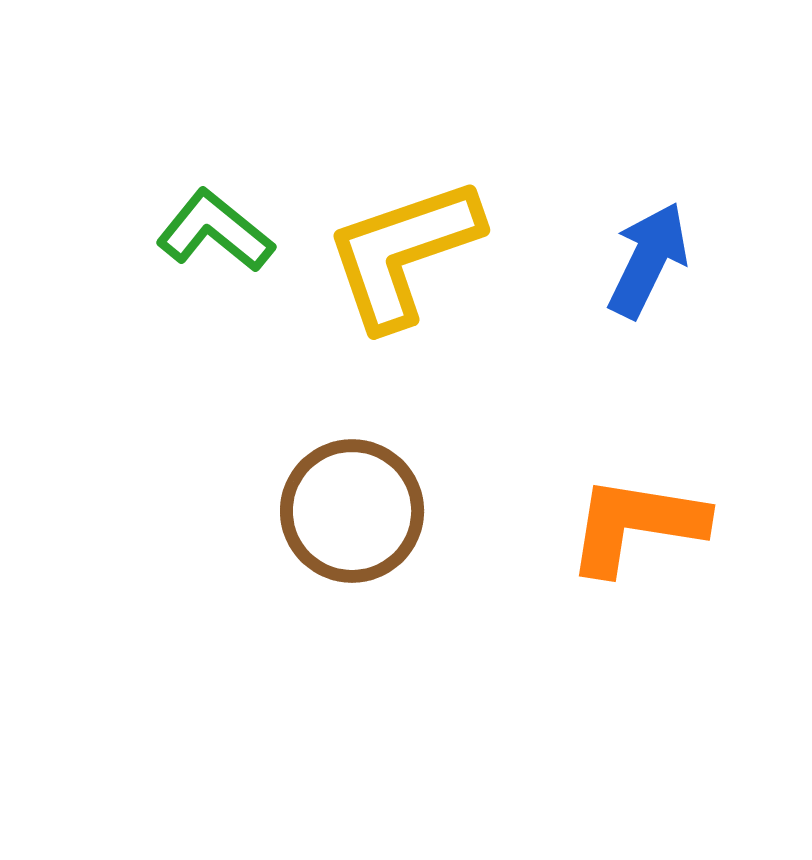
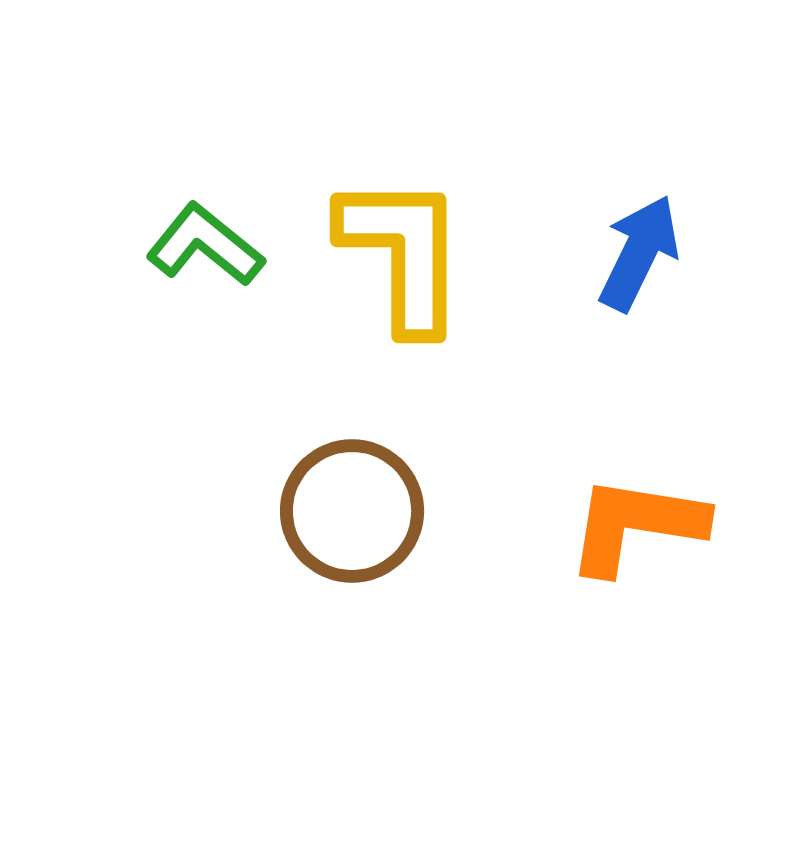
green L-shape: moved 10 px left, 14 px down
yellow L-shape: rotated 109 degrees clockwise
blue arrow: moved 9 px left, 7 px up
